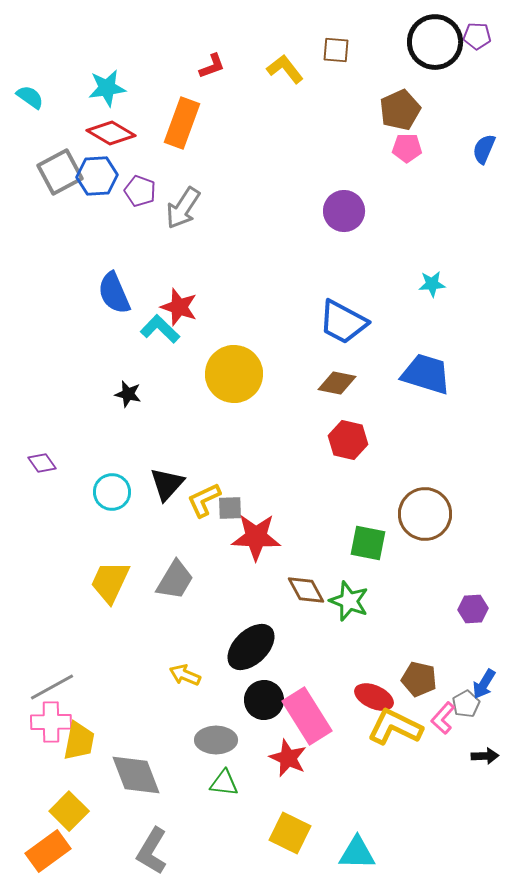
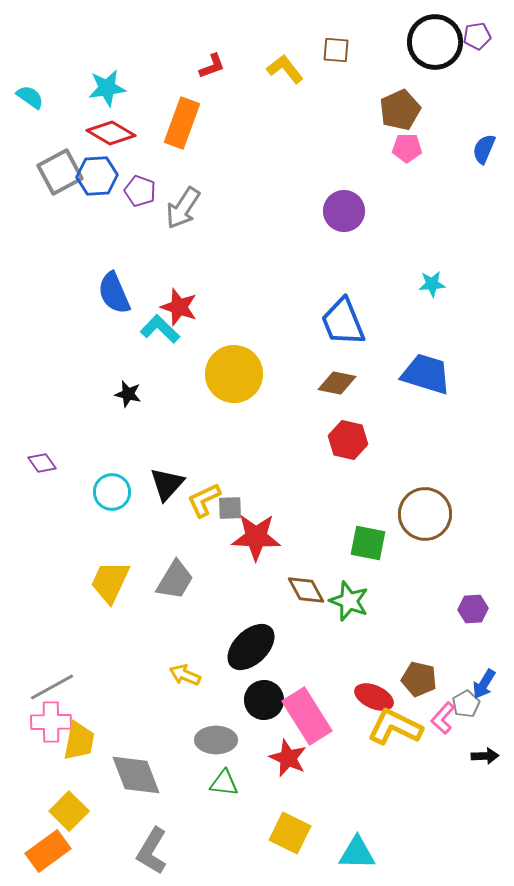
purple pentagon at (477, 36): rotated 12 degrees counterclockwise
blue trapezoid at (343, 322): rotated 40 degrees clockwise
